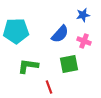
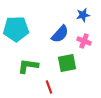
cyan pentagon: moved 2 px up
green square: moved 2 px left, 1 px up
